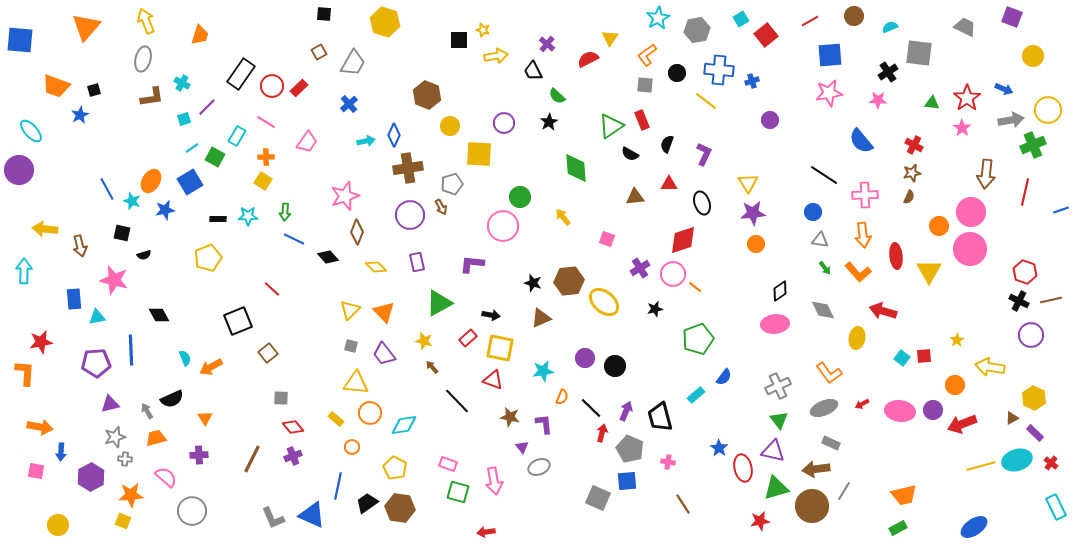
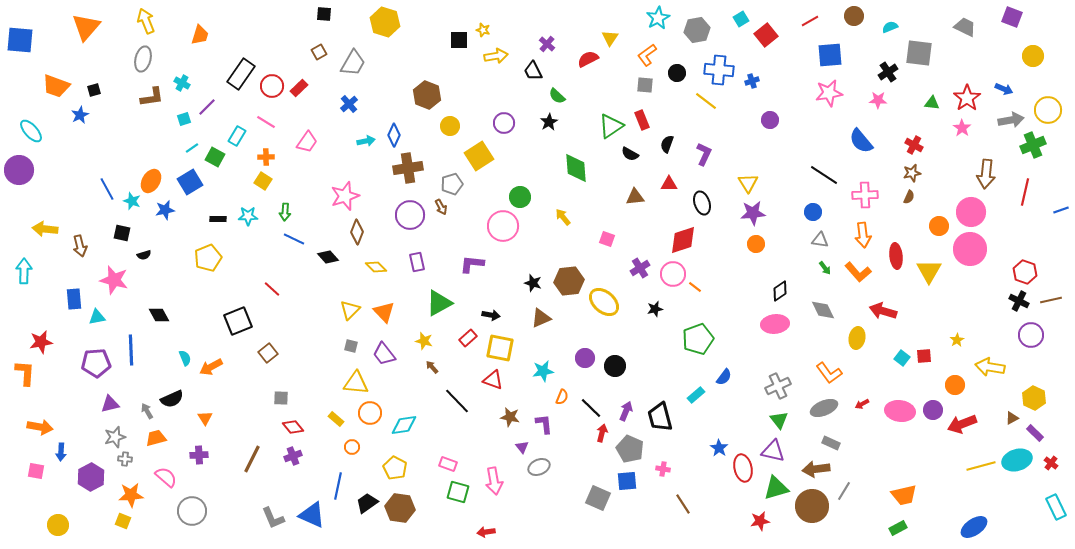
yellow square at (479, 154): moved 2 px down; rotated 36 degrees counterclockwise
pink cross at (668, 462): moved 5 px left, 7 px down
